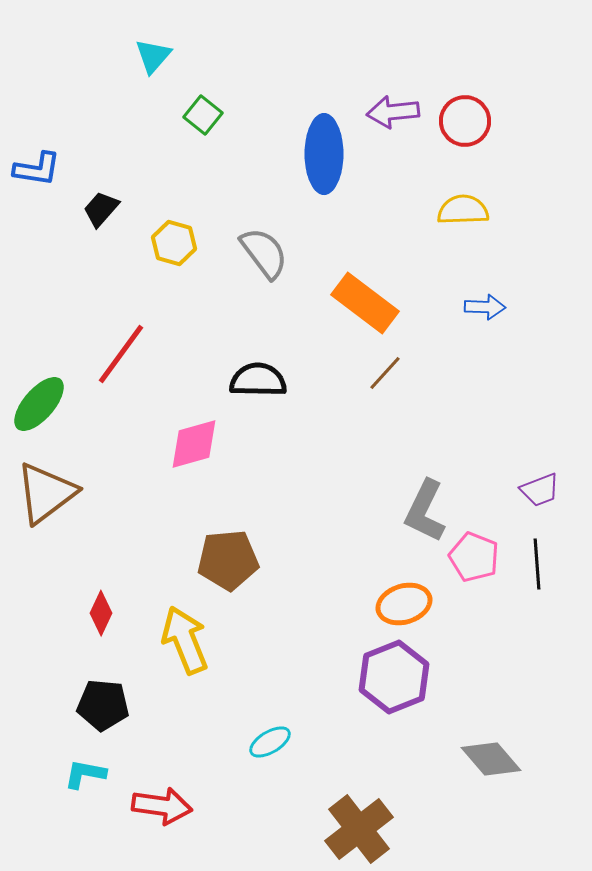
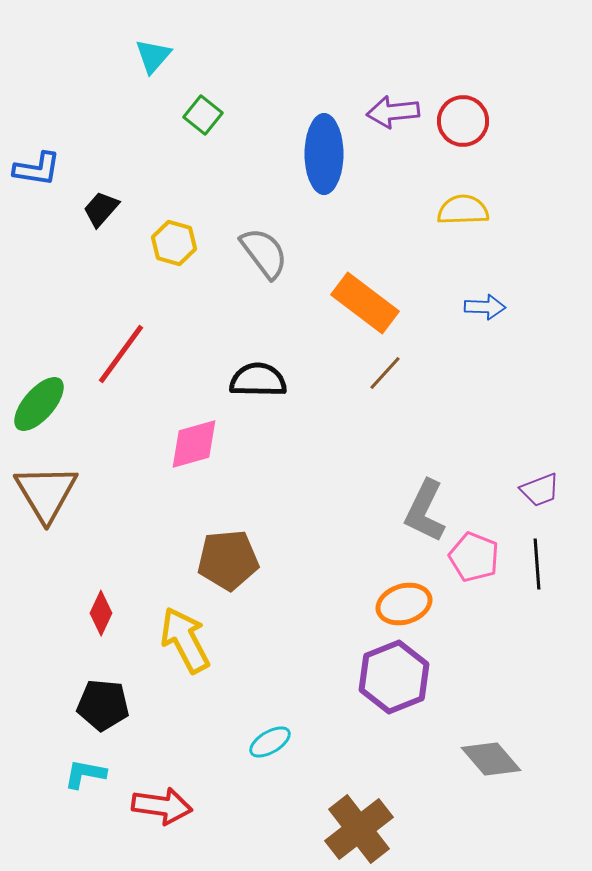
red circle: moved 2 px left
brown triangle: rotated 24 degrees counterclockwise
yellow arrow: rotated 6 degrees counterclockwise
